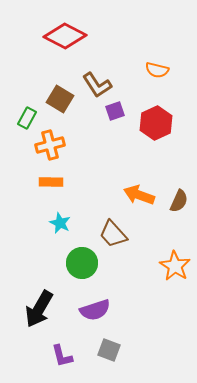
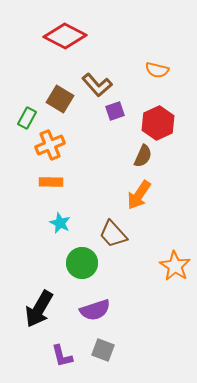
brown L-shape: rotated 8 degrees counterclockwise
red hexagon: moved 2 px right
orange cross: rotated 8 degrees counterclockwise
orange arrow: rotated 76 degrees counterclockwise
brown semicircle: moved 36 px left, 45 px up
gray square: moved 6 px left
